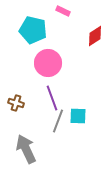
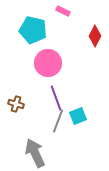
red diamond: rotated 30 degrees counterclockwise
purple line: moved 4 px right
brown cross: moved 1 px down
cyan square: rotated 24 degrees counterclockwise
gray arrow: moved 9 px right, 4 px down
